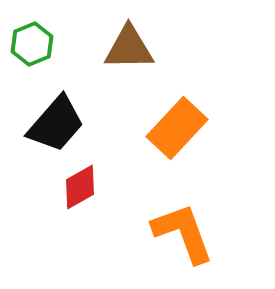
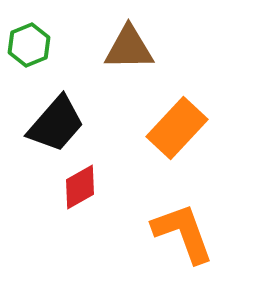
green hexagon: moved 3 px left, 1 px down
